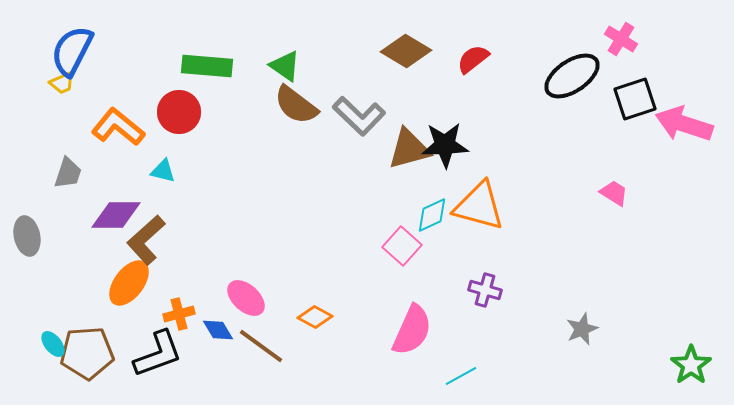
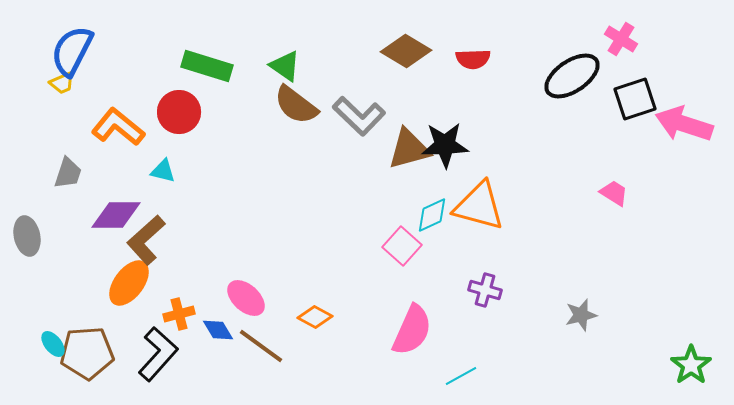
red semicircle: rotated 144 degrees counterclockwise
green rectangle: rotated 12 degrees clockwise
gray star: moved 1 px left, 14 px up; rotated 8 degrees clockwise
black L-shape: rotated 28 degrees counterclockwise
